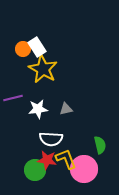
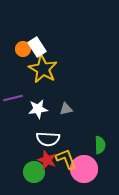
white semicircle: moved 3 px left
green semicircle: rotated 12 degrees clockwise
red star: rotated 12 degrees clockwise
green circle: moved 1 px left, 2 px down
